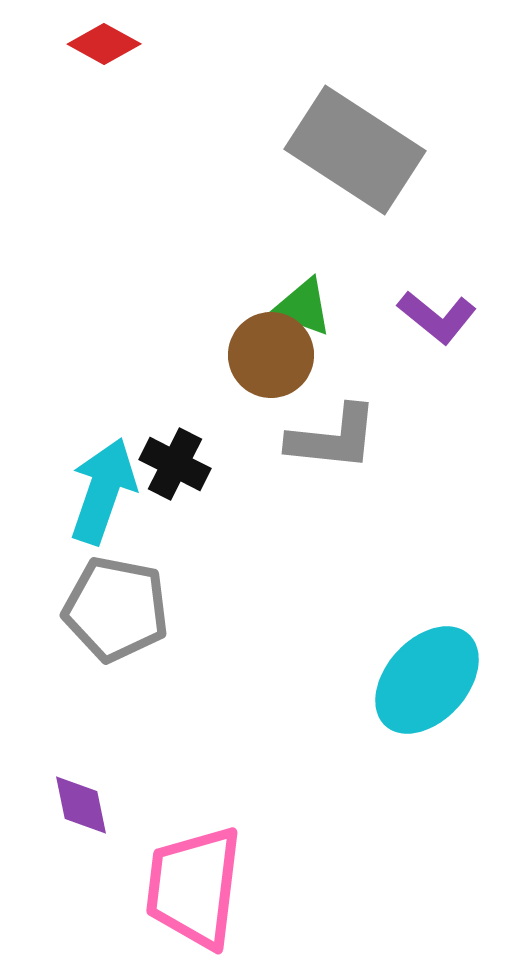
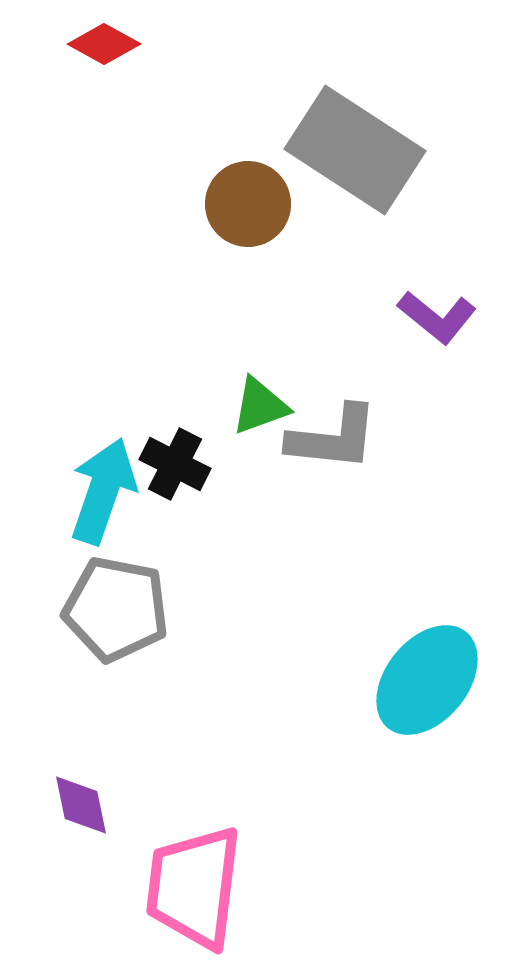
green triangle: moved 43 px left, 99 px down; rotated 40 degrees counterclockwise
brown circle: moved 23 px left, 151 px up
cyan ellipse: rotated 3 degrees counterclockwise
